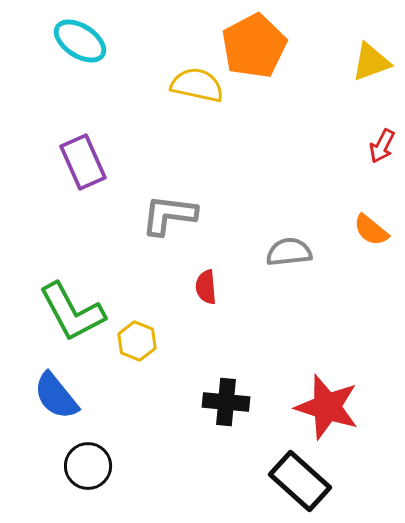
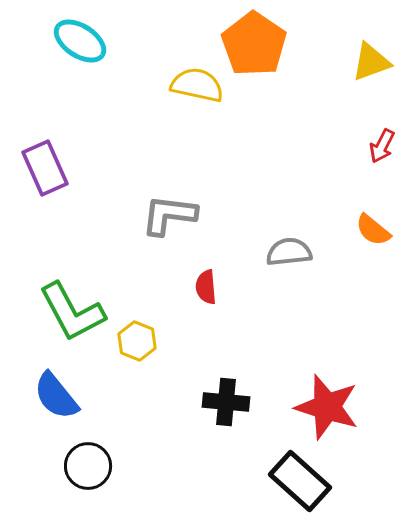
orange pentagon: moved 2 px up; rotated 10 degrees counterclockwise
purple rectangle: moved 38 px left, 6 px down
orange semicircle: moved 2 px right
